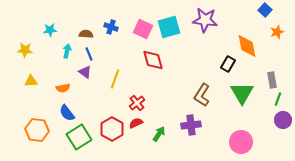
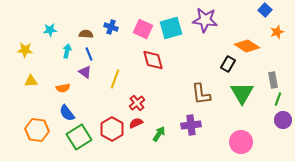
cyan square: moved 2 px right, 1 px down
orange diamond: rotated 45 degrees counterclockwise
gray rectangle: moved 1 px right
brown L-shape: moved 1 px left, 1 px up; rotated 40 degrees counterclockwise
